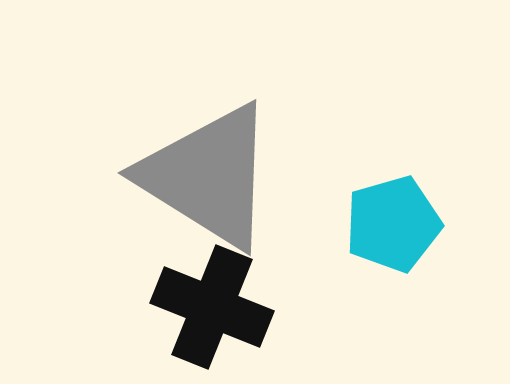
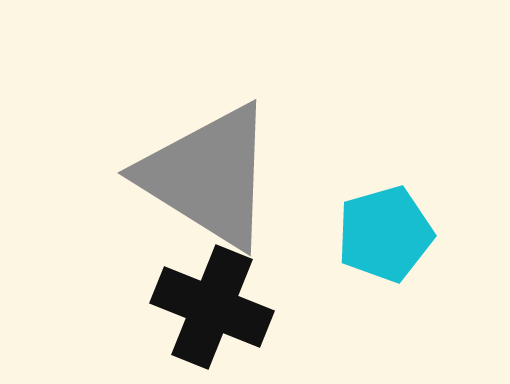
cyan pentagon: moved 8 px left, 10 px down
